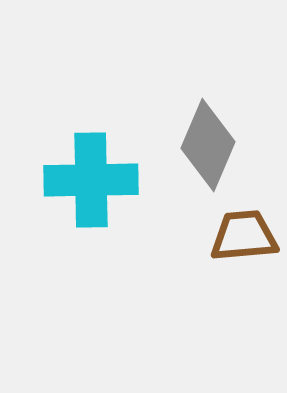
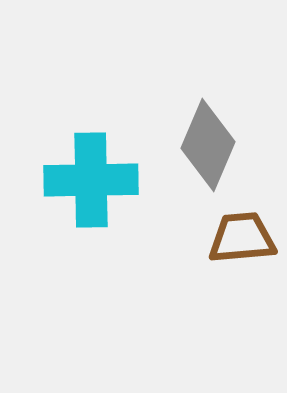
brown trapezoid: moved 2 px left, 2 px down
